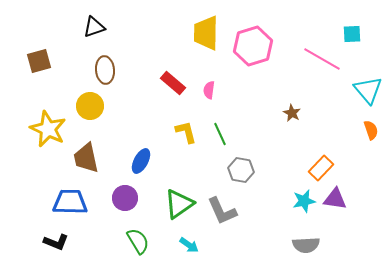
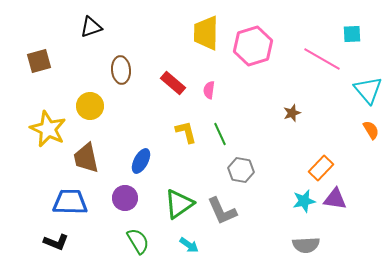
black triangle: moved 3 px left
brown ellipse: moved 16 px right
brown star: rotated 24 degrees clockwise
orange semicircle: rotated 12 degrees counterclockwise
